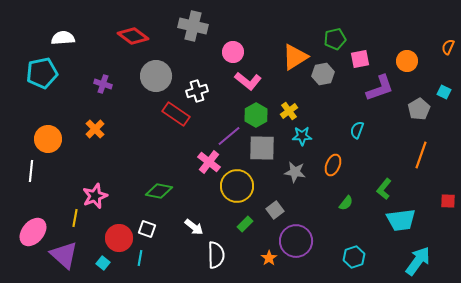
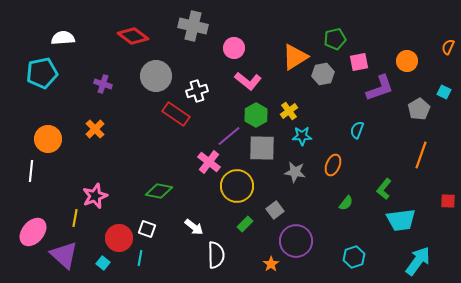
pink circle at (233, 52): moved 1 px right, 4 px up
pink square at (360, 59): moved 1 px left, 3 px down
orange star at (269, 258): moved 2 px right, 6 px down
